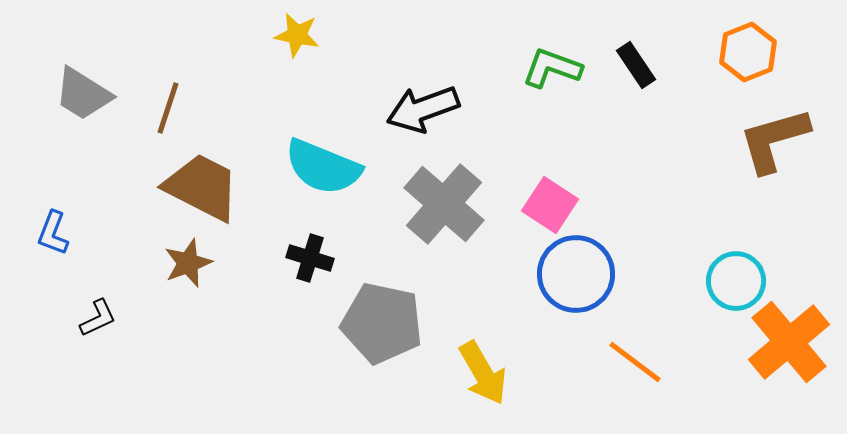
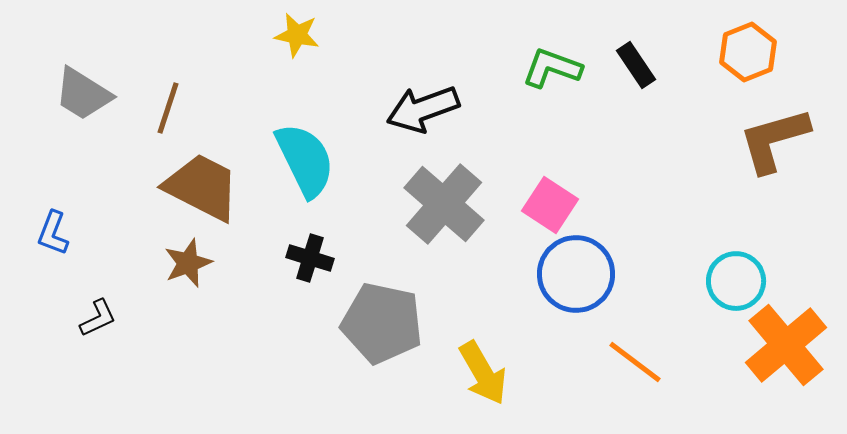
cyan semicircle: moved 18 px left, 7 px up; rotated 138 degrees counterclockwise
orange cross: moved 3 px left, 3 px down
